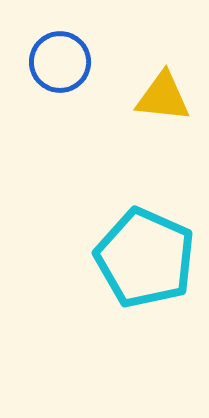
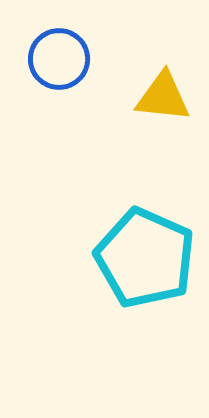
blue circle: moved 1 px left, 3 px up
